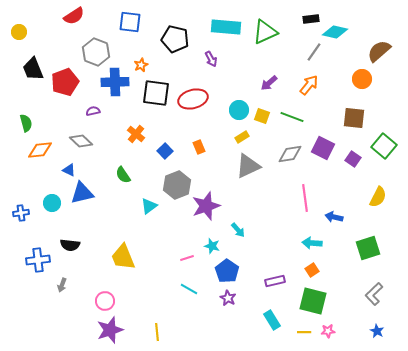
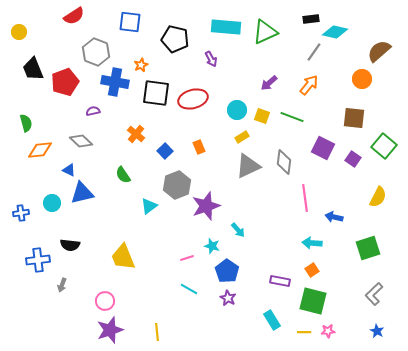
blue cross at (115, 82): rotated 12 degrees clockwise
cyan circle at (239, 110): moved 2 px left
gray diamond at (290, 154): moved 6 px left, 8 px down; rotated 75 degrees counterclockwise
purple rectangle at (275, 281): moved 5 px right; rotated 24 degrees clockwise
